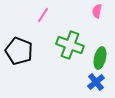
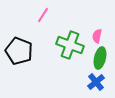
pink semicircle: moved 25 px down
